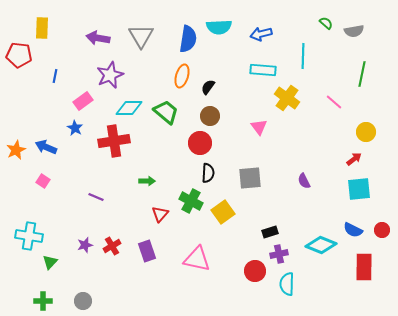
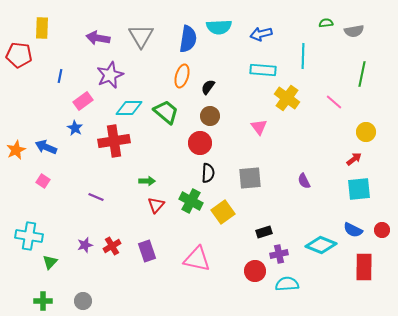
green semicircle at (326, 23): rotated 48 degrees counterclockwise
blue line at (55, 76): moved 5 px right
red triangle at (160, 214): moved 4 px left, 9 px up
black rectangle at (270, 232): moved 6 px left
cyan semicircle at (287, 284): rotated 85 degrees clockwise
